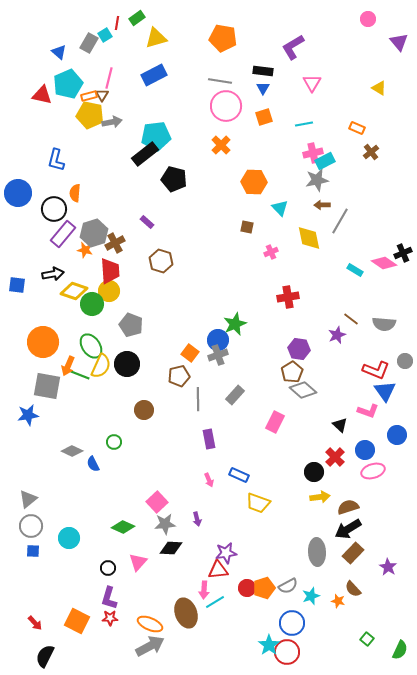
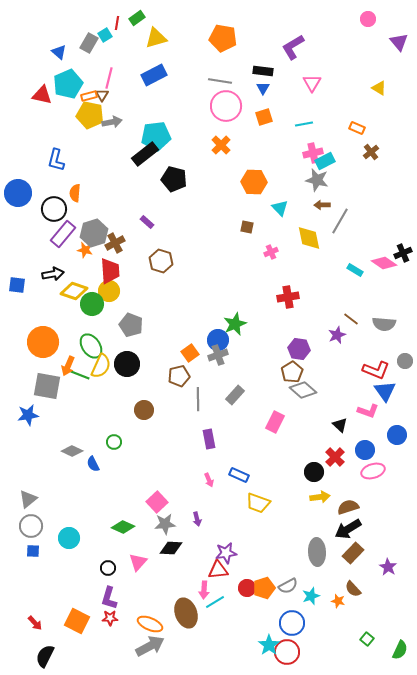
gray star at (317, 180): rotated 25 degrees clockwise
orange square at (190, 353): rotated 18 degrees clockwise
